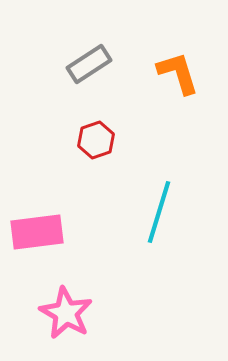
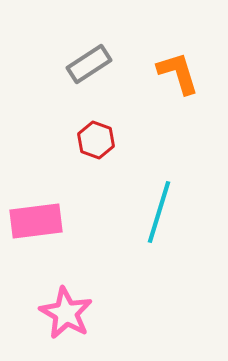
red hexagon: rotated 21 degrees counterclockwise
pink rectangle: moved 1 px left, 11 px up
